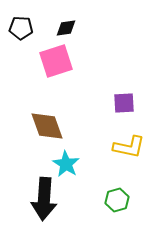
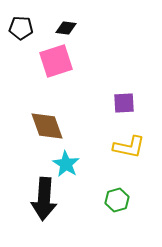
black diamond: rotated 15 degrees clockwise
